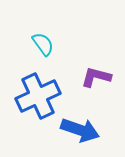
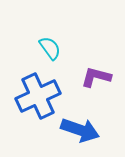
cyan semicircle: moved 7 px right, 4 px down
